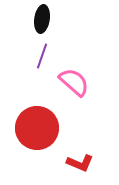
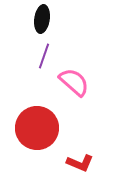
purple line: moved 2 px right
